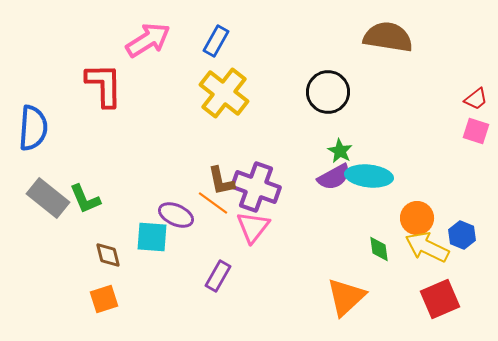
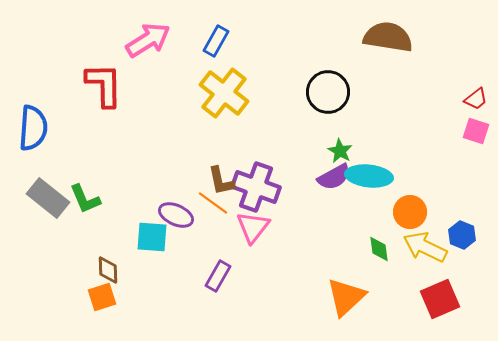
orange circle: moved 7 px left, 6 px up
yellow arrow: moved 2 px left
brown diamond: moved 15 px down; rotated 12 degrees clockwise
orange square: moved 2 px left, 2 px up
